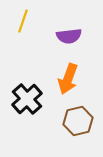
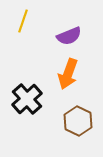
purple semicircle: rotated 15 degrees counterclockwise
orange arrow: moved 5 px up
brown hexagon: rotated 20 degrees counterclockwise
